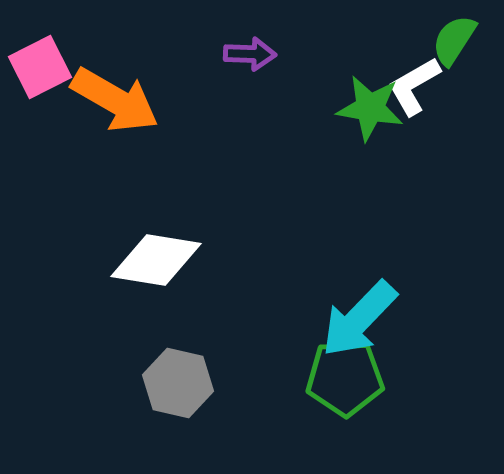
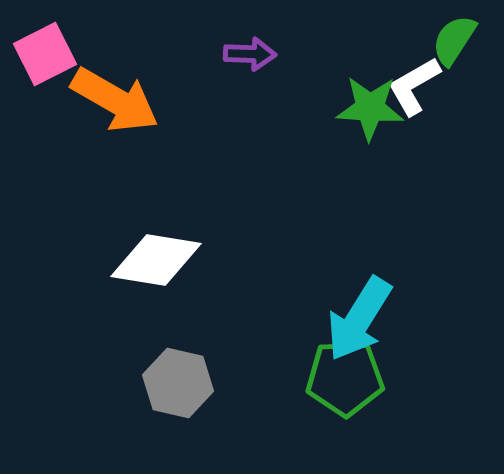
pink square: moved 5 px right, 13 px up
green star: rotated 6 degrees counterclockwise
cyan arrow: rotated 12 degrees counterclockwise
